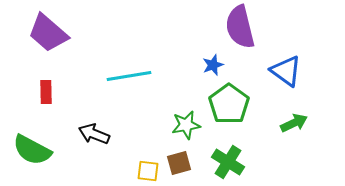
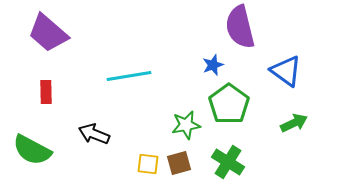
yellow square: moved 7 px up
